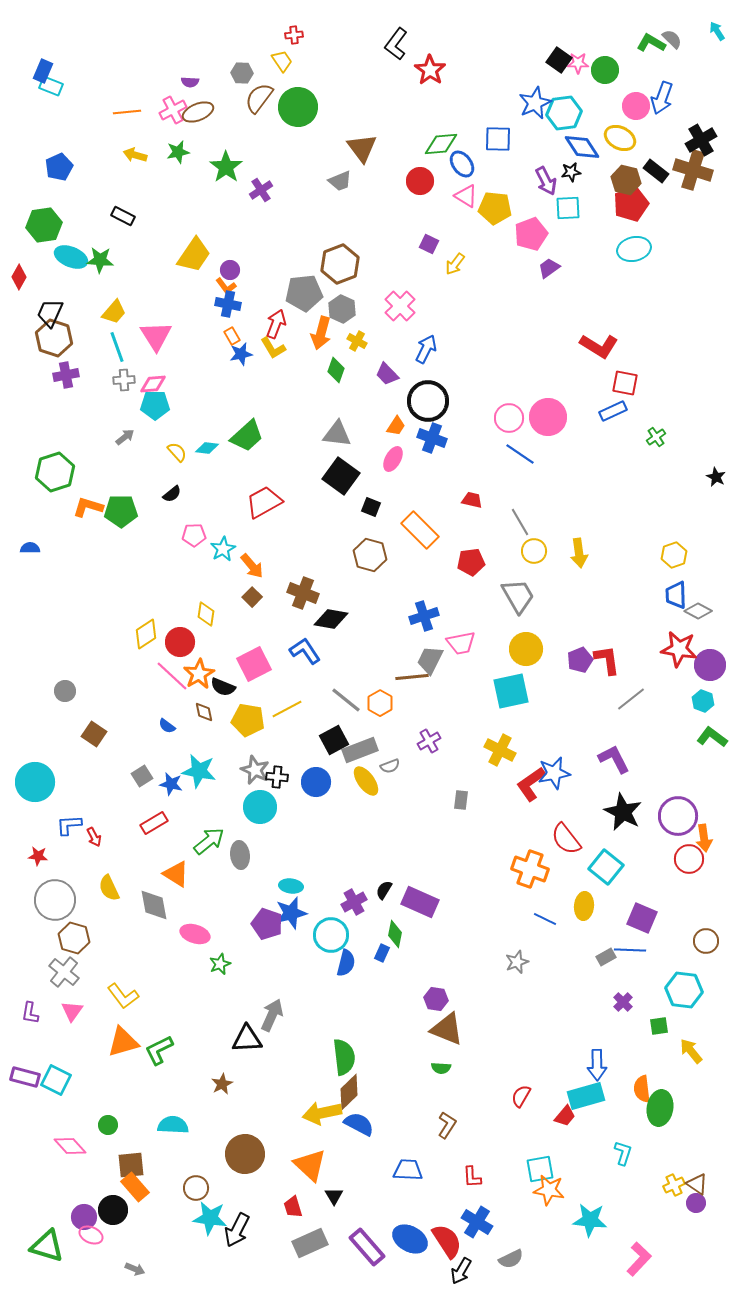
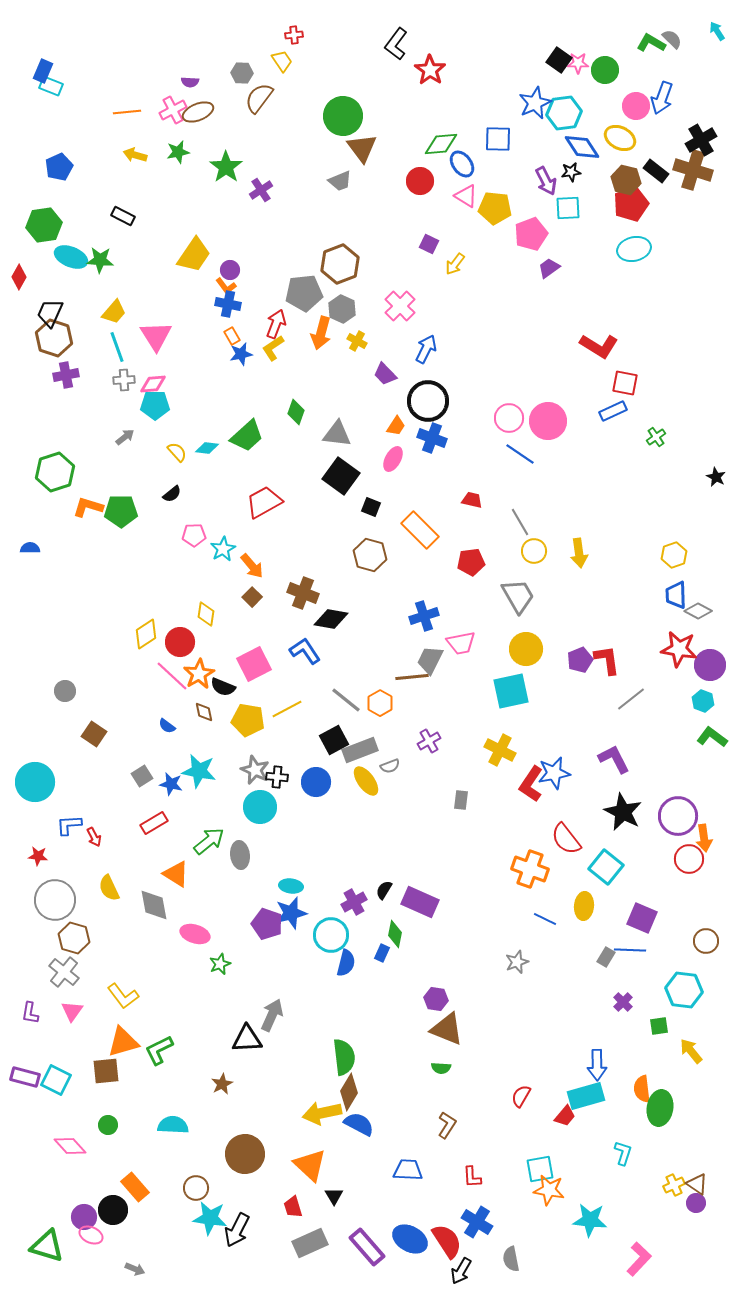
green circle at (298, 107): moved 45 px right, 9 px down
yellow L-shape at (273, 348): rotated 88 degrees clockwise
green diamond at (336, 370): moved 40 px left, 42 px down
purple trapezoid at (387, 374): moved 2 px left
pink circle at (548, 417): moved 4 px down
red L-shape at (531, 784): rotated 21 degrees counterclockwise
gray rectangle at (606, 957): rotated 30 degrees counterclockwise
brown diamond at (349, 1092): rotated 15 degrees counterclockwise
brown square at (131, 1165): moved 25 px left, 94 px up
gray semicircle at (511, 1259): rotated 105 degrees clockwise
